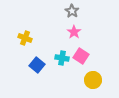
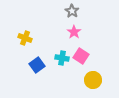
blue square: rotated 14 degrees clockwise
